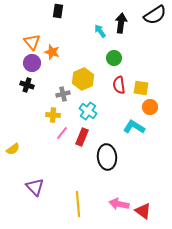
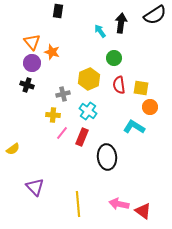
yellow hexagon: moved 6 px right
